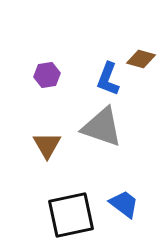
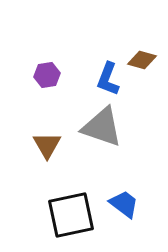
brown diamond: moved 1 px right, 1 px down
